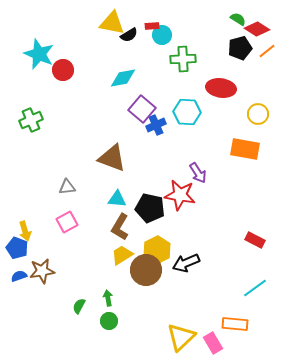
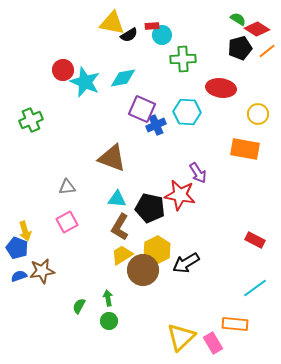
cyan star at (39, 54): moved 46 px right, 28 px down
purple square at (142, 109): rotated 16 degrees counterclockwise
black arrow at (186, 263): rotated 8 degrees counterclockwise
brown circle at (146, 270): moved 3 px left
